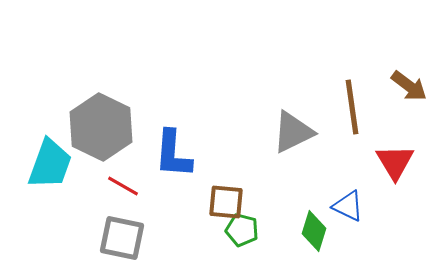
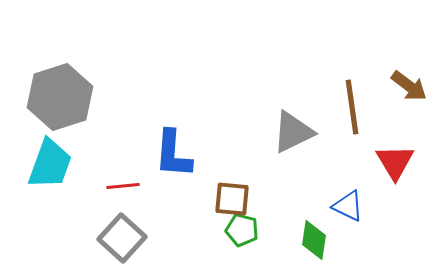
gray hexagon: moved 41 px left, 30 px up; rotated 16 degrees clockwise
red line: rotated 36 degrees counterclockwise
brown square: moved 6 px right, 3 px up
green diamond: moved 9 px down; rotated 9 degrees counterclockwise
gray square: rotated 30 degrees clockwise
